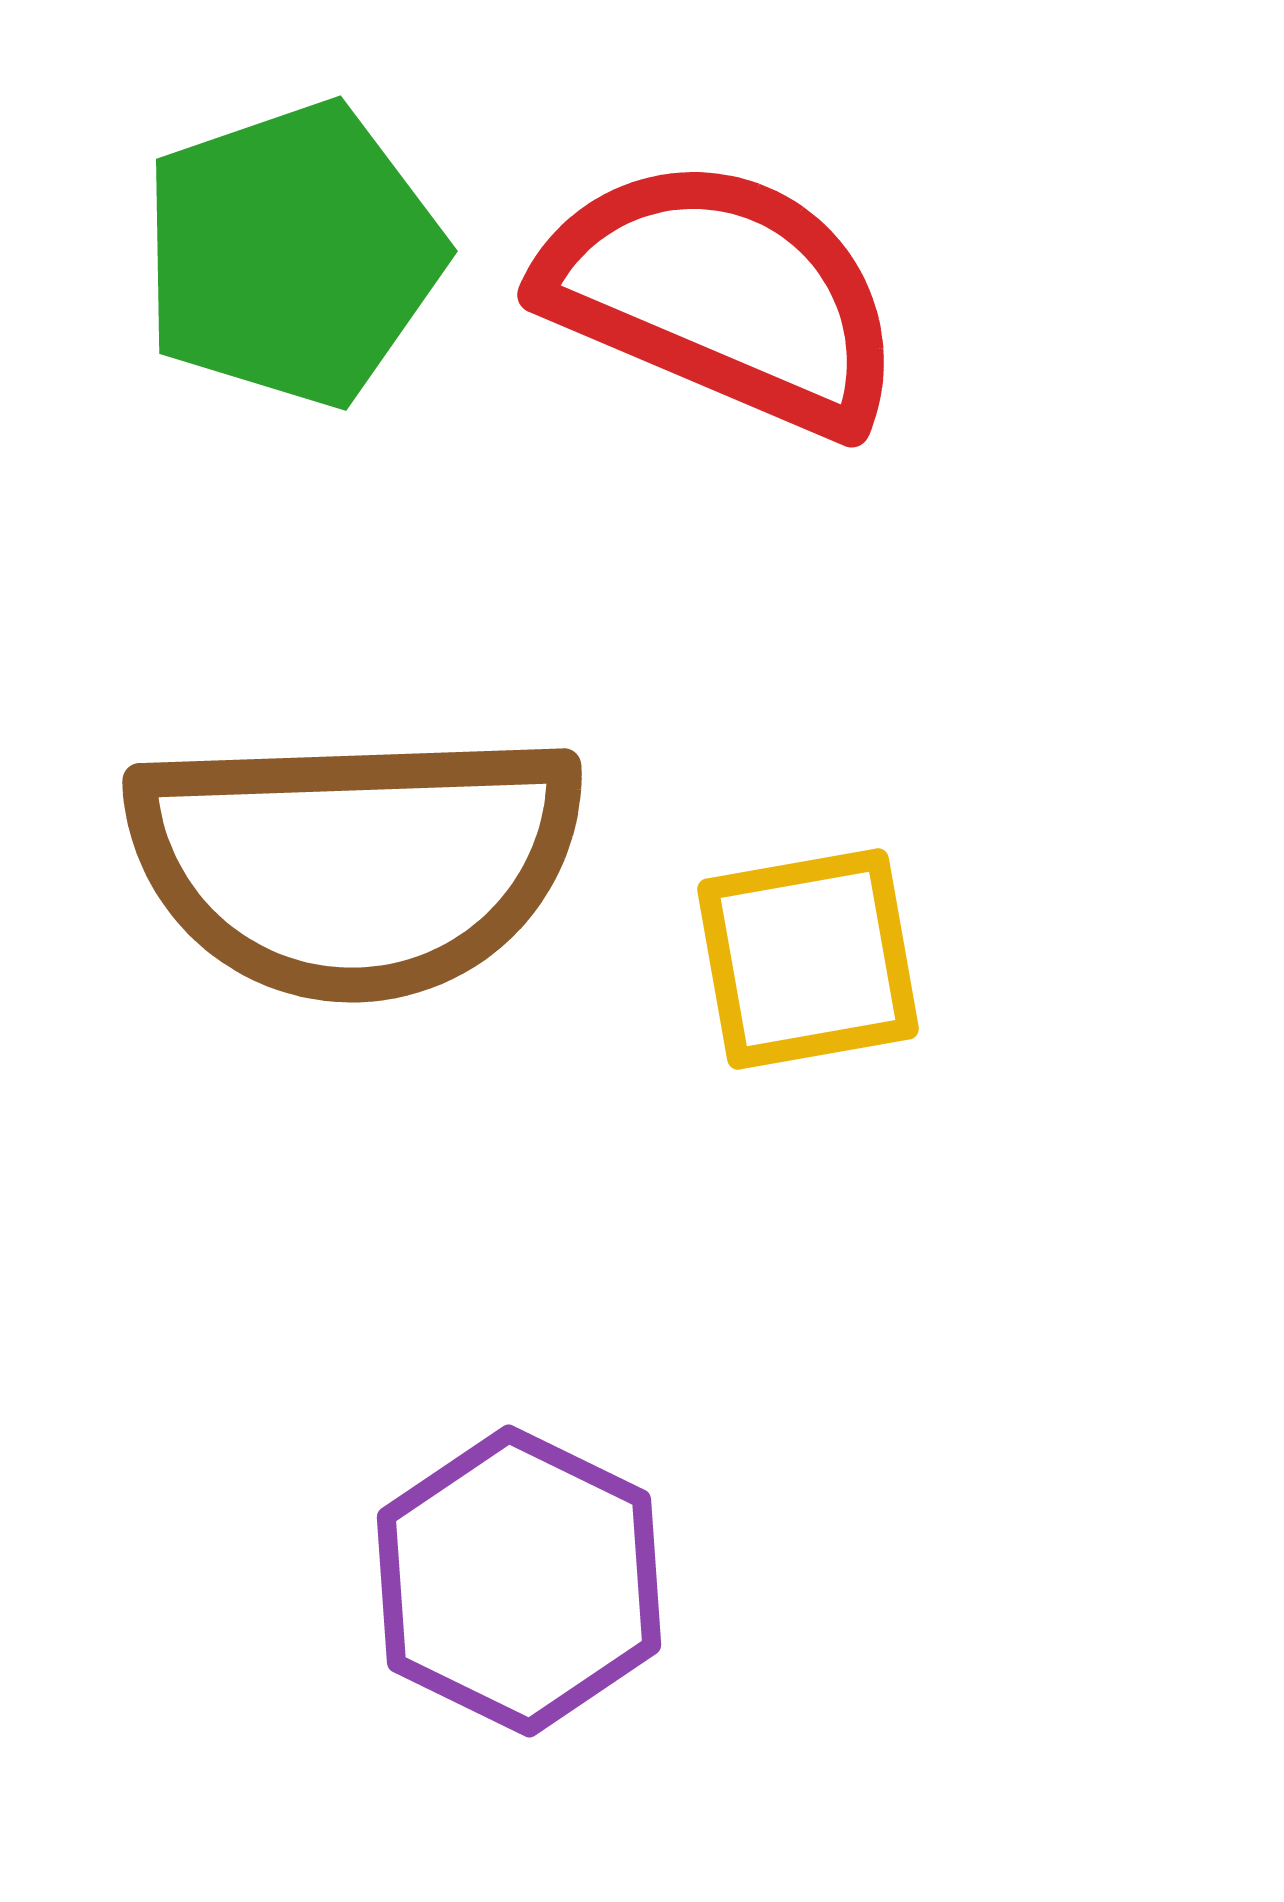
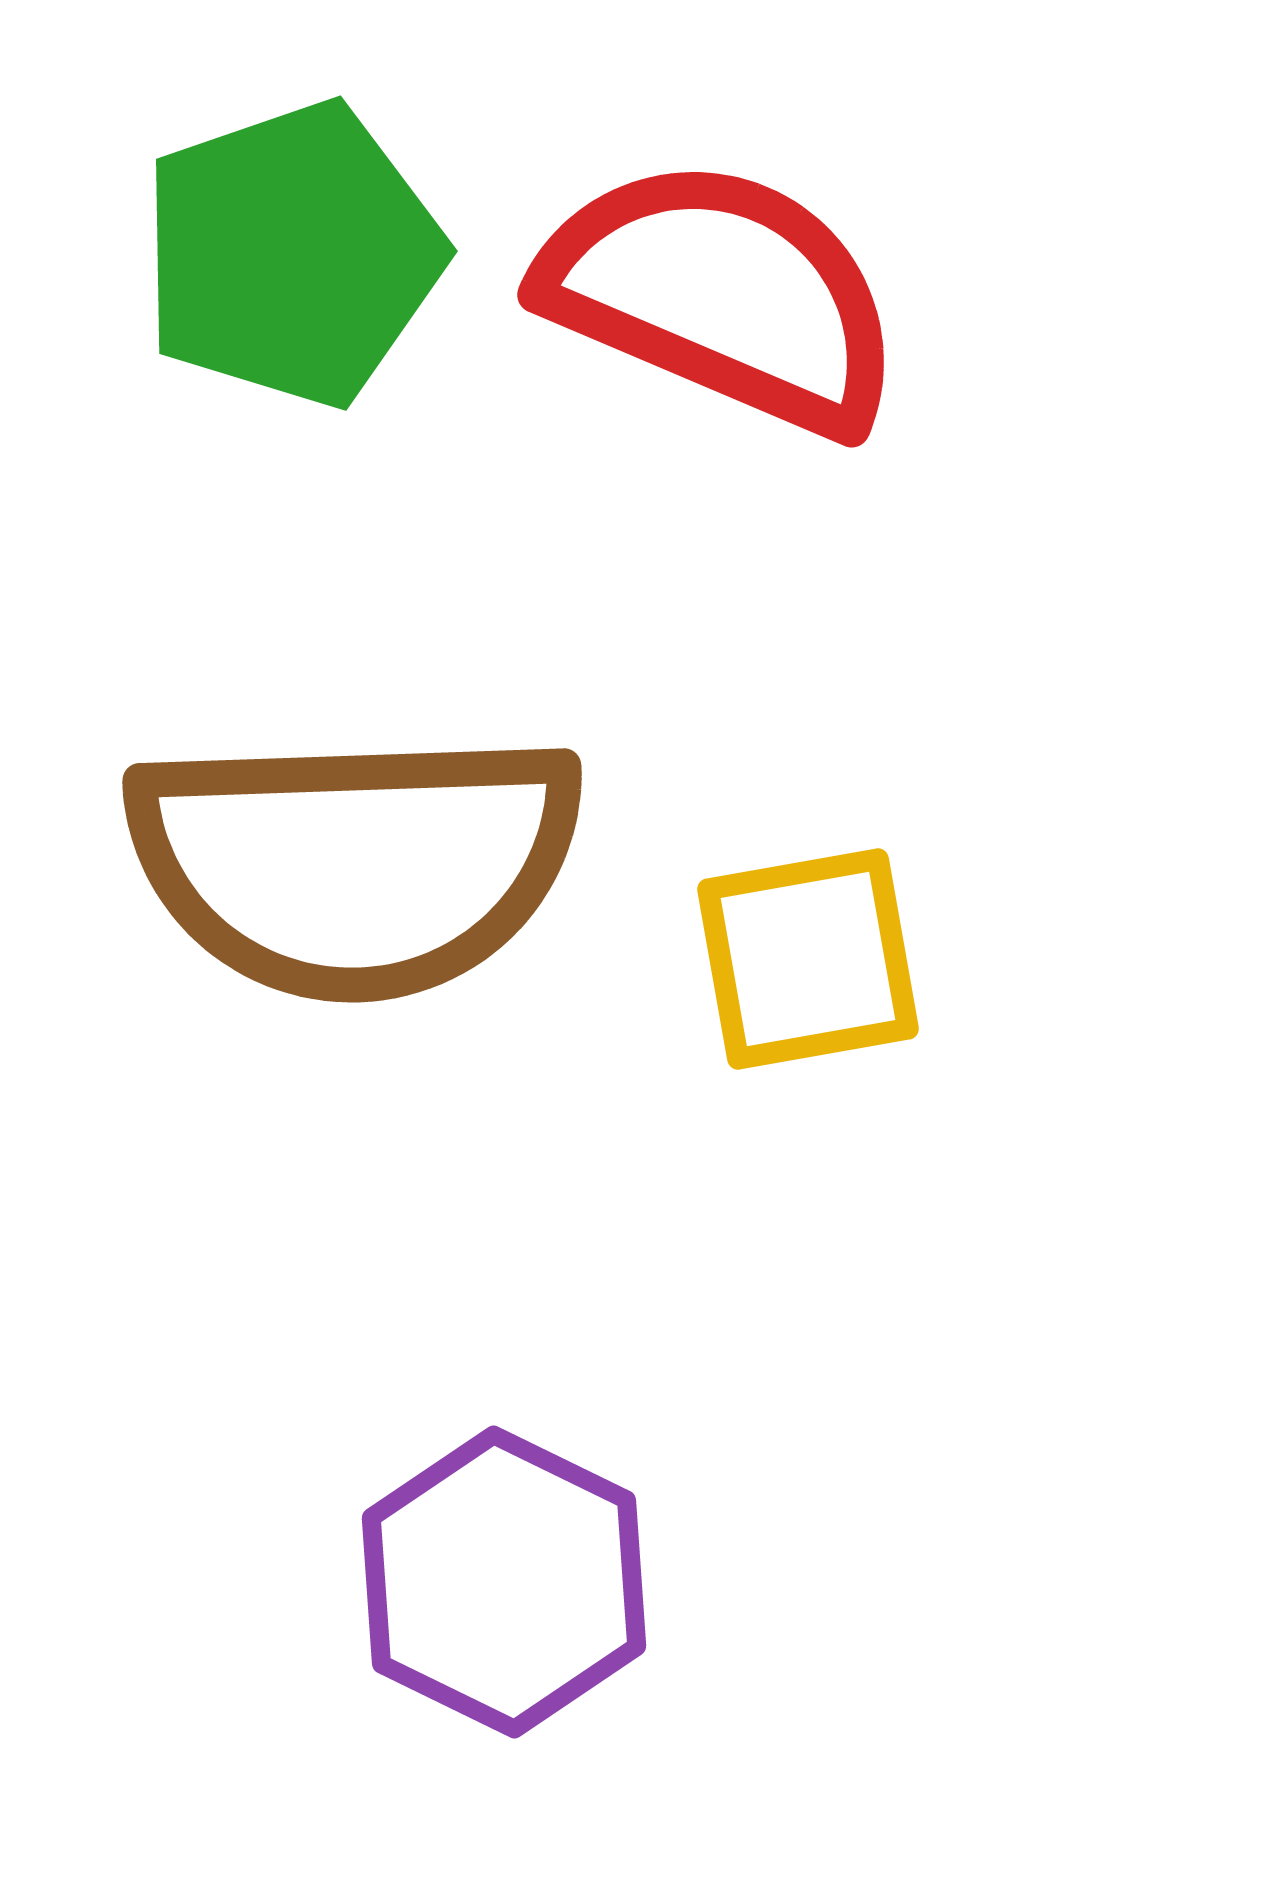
purple hexagon: moved 15 px left, 1 px down
